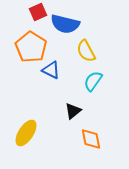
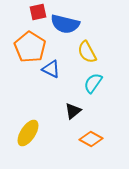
red square: rotated 12 degrees clockwise
orange pentagon: moved 1 px left
yellow semicircle: moved 1 px right, 1 px down
blue triangle: moved 1 px up
cyan semicircle: moved 2 px down
yellow ellipse: moved 2 px right
orange diamond: rotated 50 degrees counterclockwise
